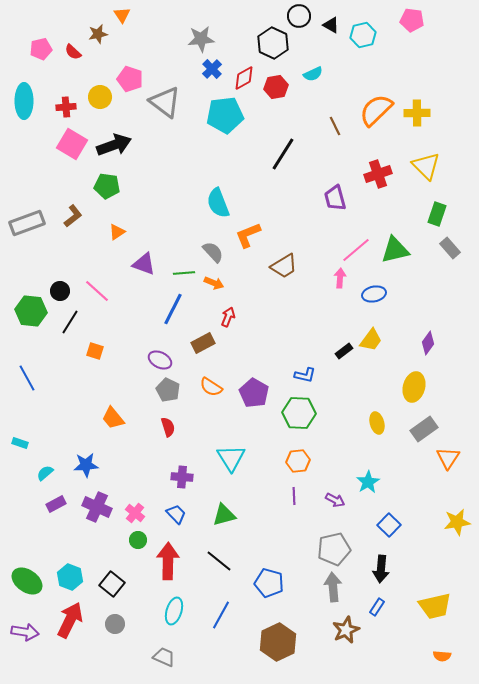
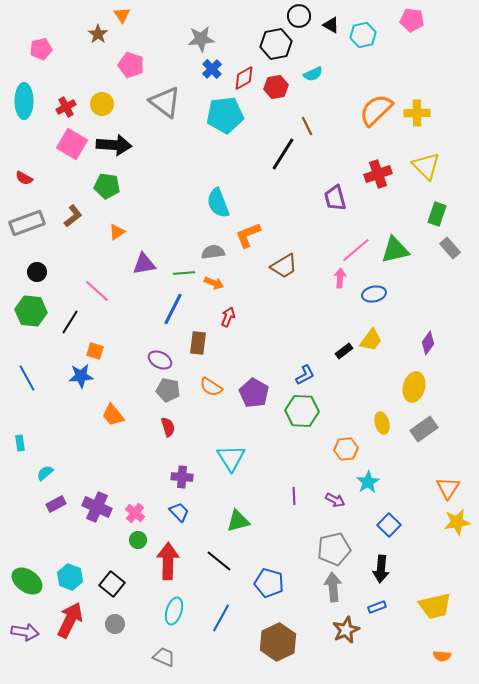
brown star at (98, 34): rotated 24 degrees counterclockwise
black hexagon at (273, 43): moved 3 px right, 1 px down; rotated 24 degrees clockwise
red semicircle at (73, 52): moved 49 px left, 126 px down; rotated 12 degrees counterclockwise
pink pentagon at (130, 79): moved 1 px right, 14 px up
yellow circle at (100, 97): moved 2 px right, 7 px down
red cross at (66, 107): rotated 24 degrees counterclockwise
brown line at (335, 126): moved 28 px left
black arrow at (114, 145): rotated 24 degrees clockwise
gray semicircle at (213, 252): rotated 55 degrees counterclockwise
purple triangle at (144, 264): rotated 30 degrees counterclockwise
black circle at (60, 291): moved 23 px left, 19 px up
brown rectangle at (203, 343): moved 5 px left; rotated 55 degrees counterclockwise
blue L-shape at (305, 375): rotated 40 degrees counterclockwise
gray pentagon at (168, 390): rotated 15 degrees counterclockwise
green hexagon at (299, 413): moved 3 px right, 2 px up
orange trapezoid at (113, 418): moved 3 px up
yellow ellipse at (377, 423): moved 5 px right
cyan rectangle at (20, 443): rotated 63 degrees clockwise
orange triangle at (448, 458): moved 30 px down
orange hexagon at (298, 461): moved 48 px right, 12 px up
blue star at (86, 465): moved 5 px left, 89 px up
blue trapezoid at (176, 514): moved 3 px right, 2 px up
green triangle at (224, 515): moved 14 px right, 6 px down
blue rectangle at (377, 607): rotated 36 degrees clockwise
blue line at (221, 615): moved 3 px down
